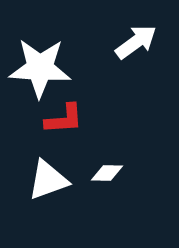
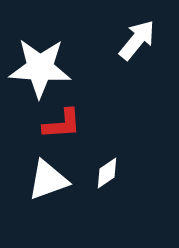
white arrow: moved 1 px right, 2 px up; rotated 15 degrees counterclockwise
red L-shape: moved 2 px left, 5 px down
white diamond: rotated 36 degrees counterclockwise
